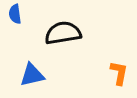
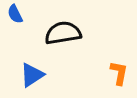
blue semicircle: rotated 18 degrees counterclockwise
blue triangle: rotated 20 degrees counterclockwise
